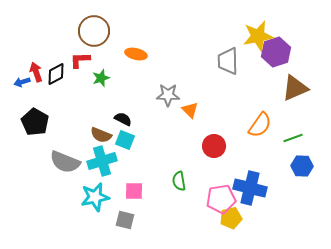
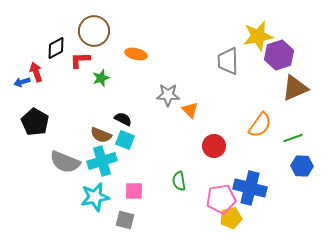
purple hexagon: moved 3 px right, 3 px down
black diamond: moved 26 px up
